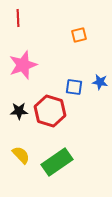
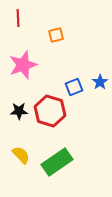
orange square: moved 23 px left
blue star: rotated 28 degrees clockwise
blue square: rotated 30 degrees counterclockwise
